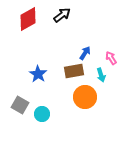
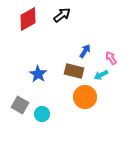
blue arrow: moved 2 px up
brown rectangle: rotated 24 degrees clockwise
cyan arrow: rotated 80 degrees clockwise
